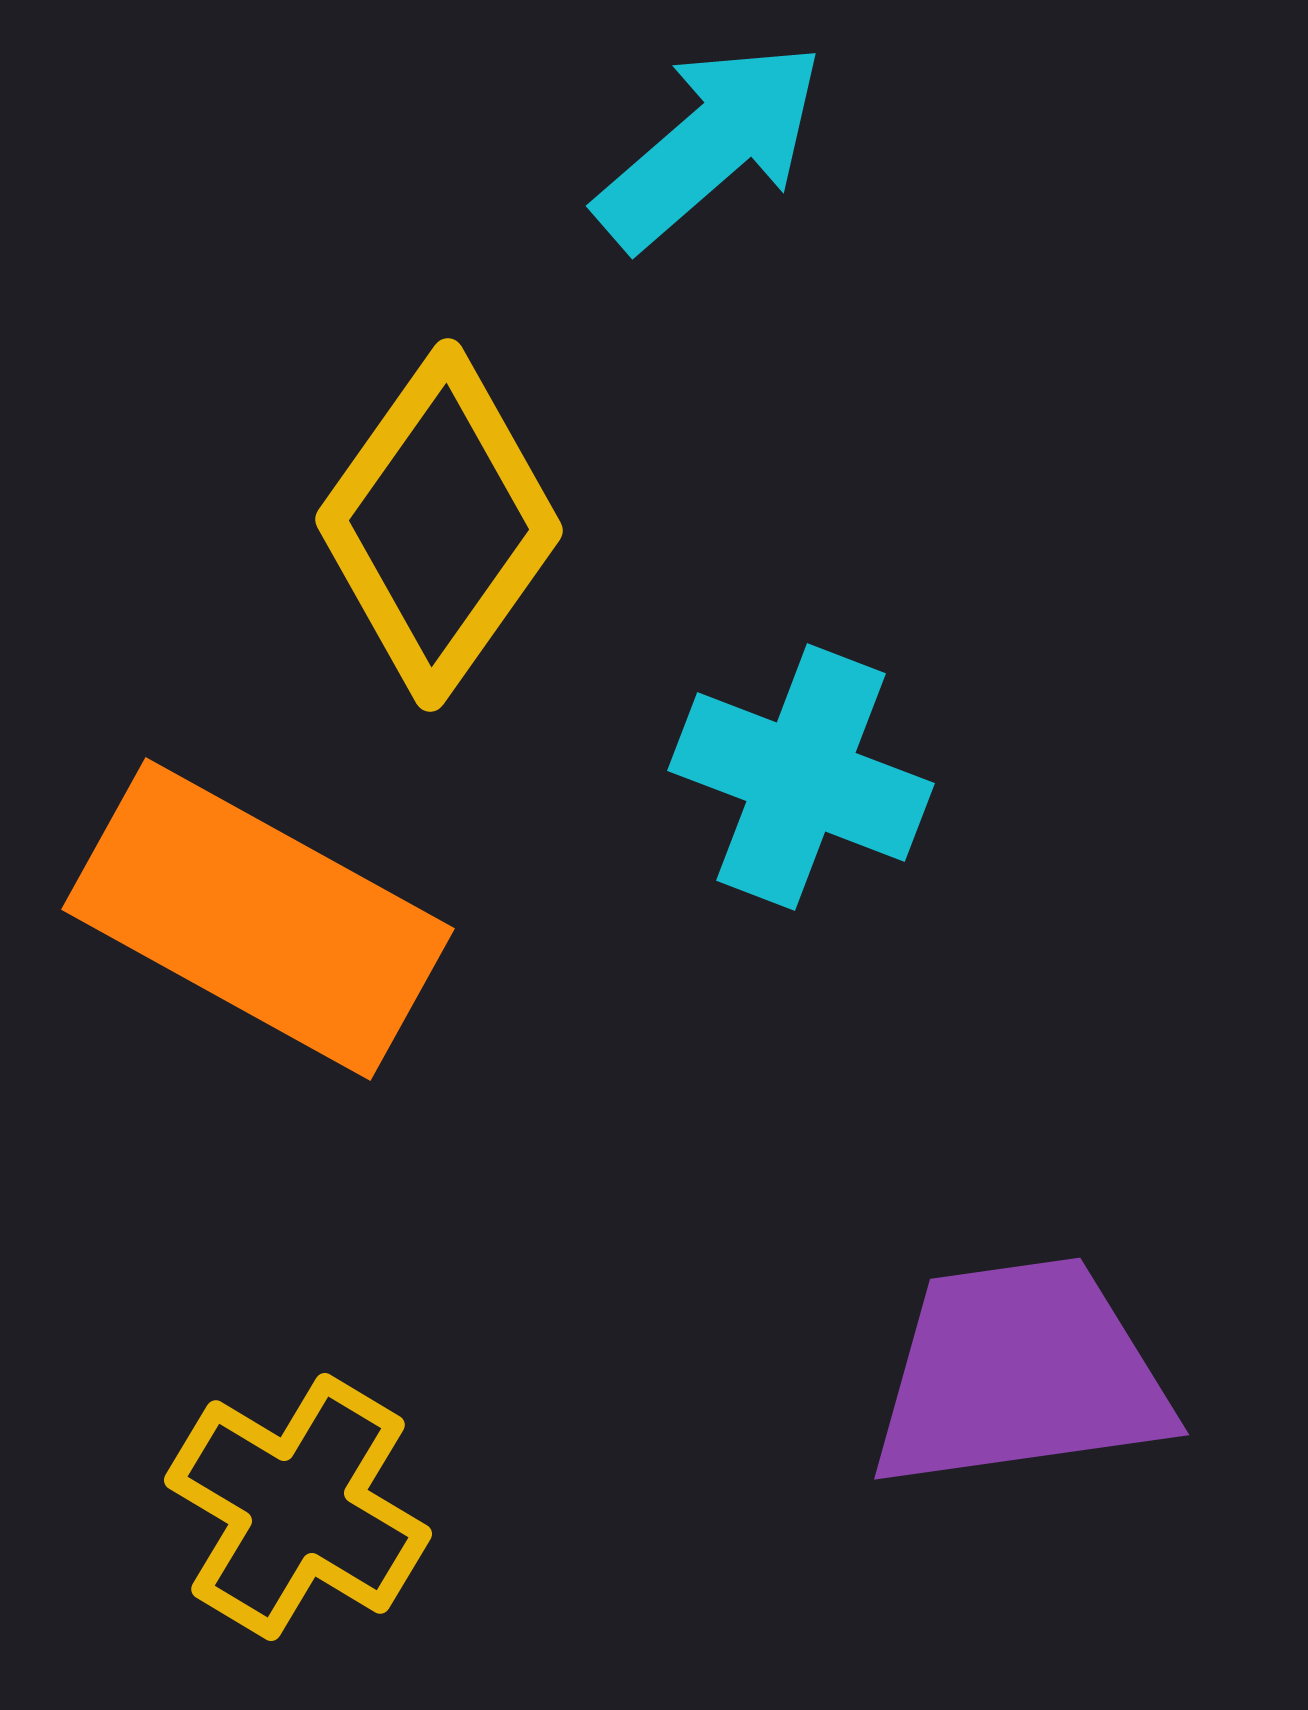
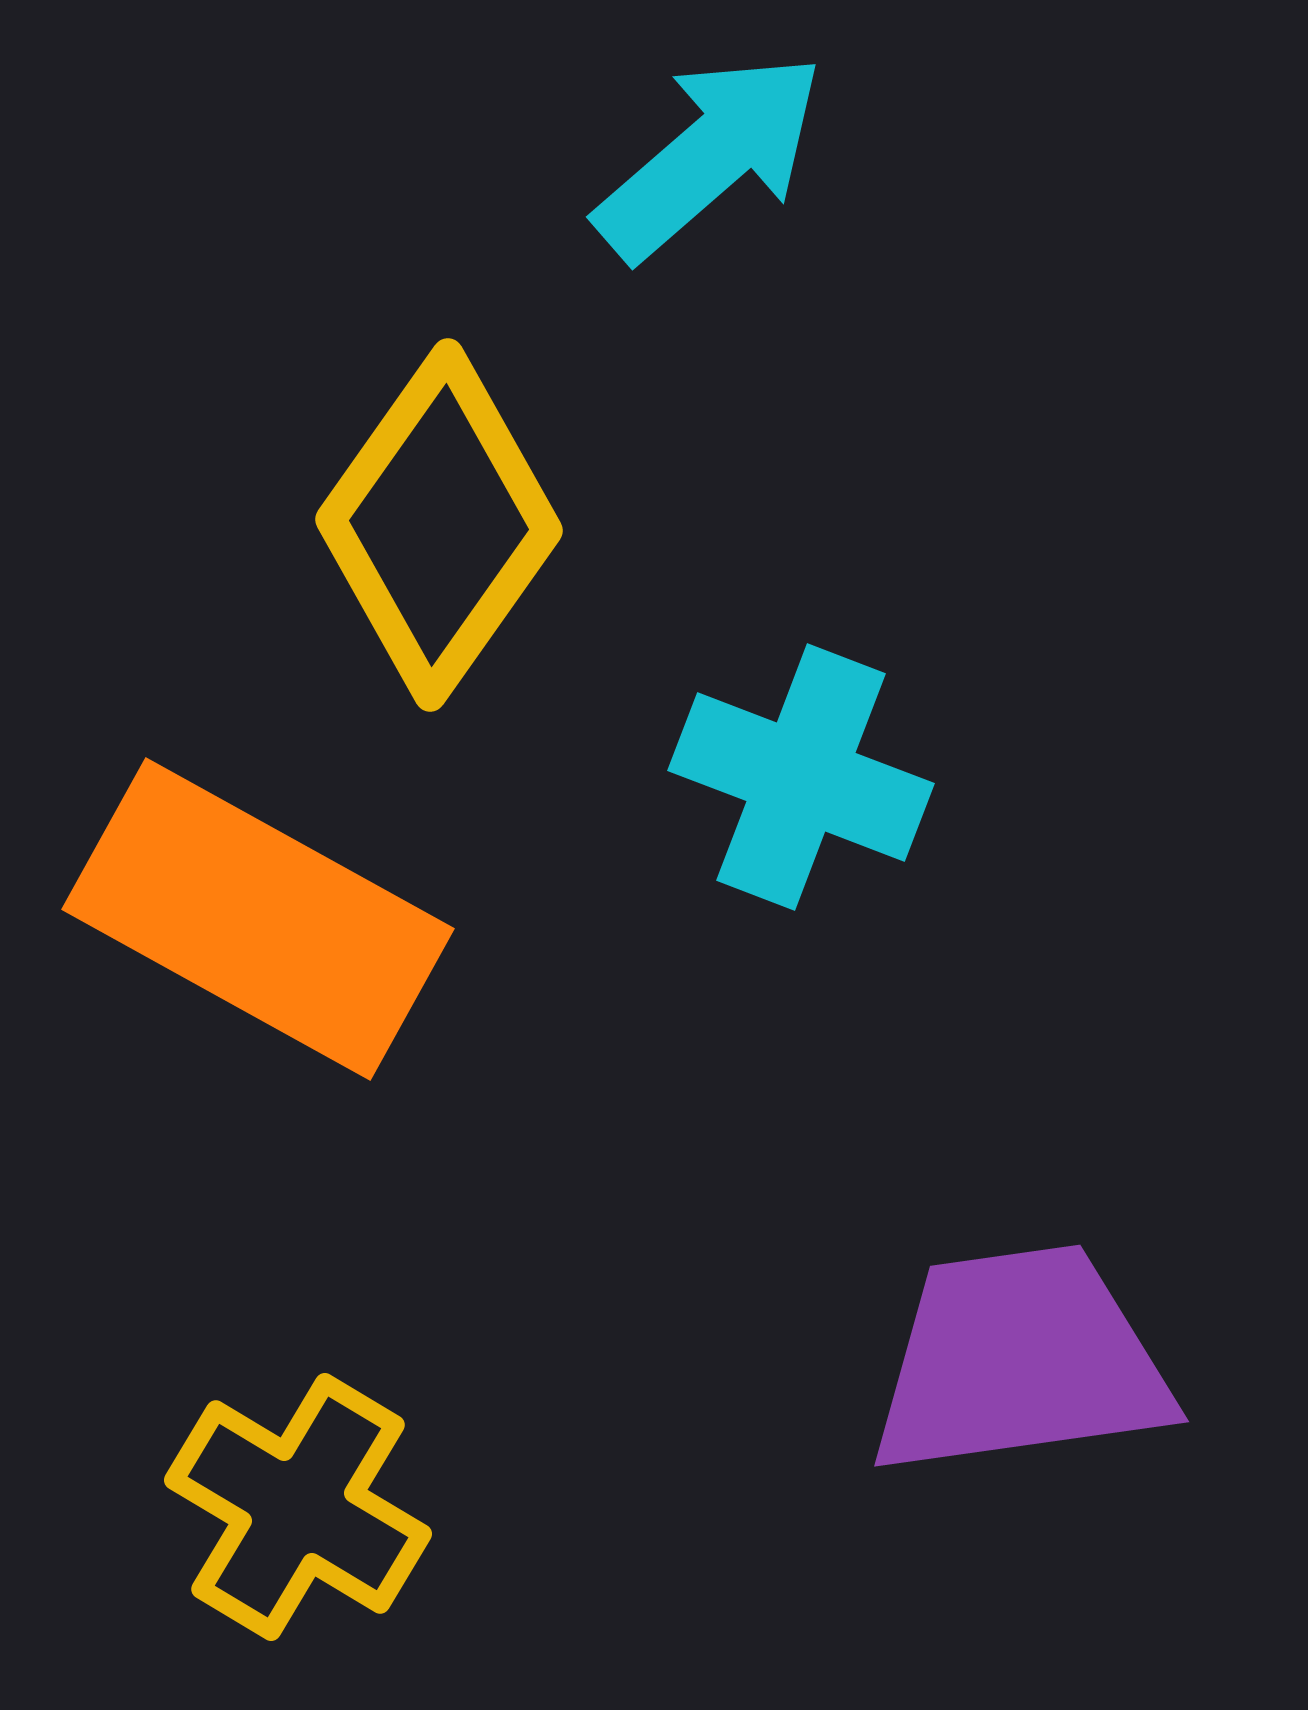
cyan arrow: moved 11 px down
purple trapezoid: moved 13 px up
